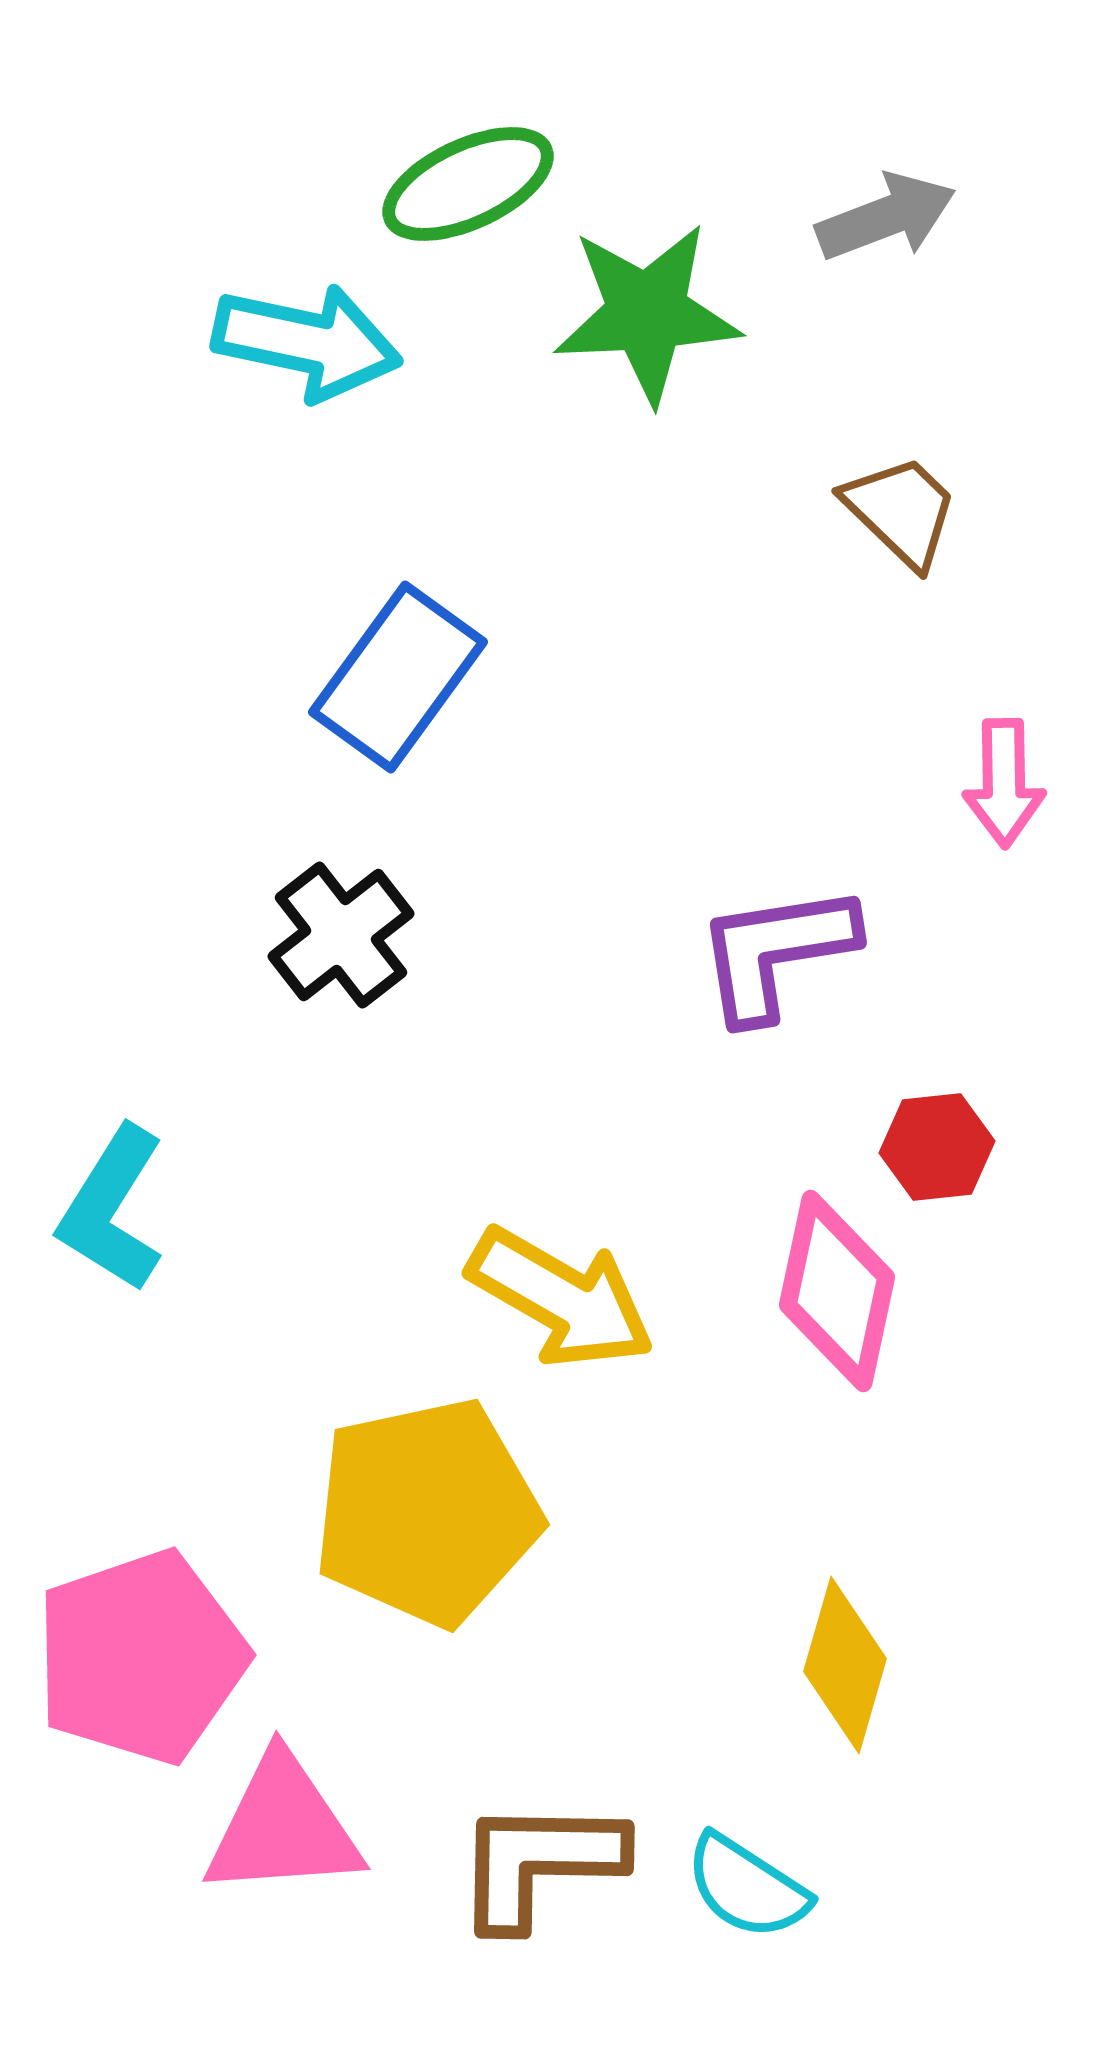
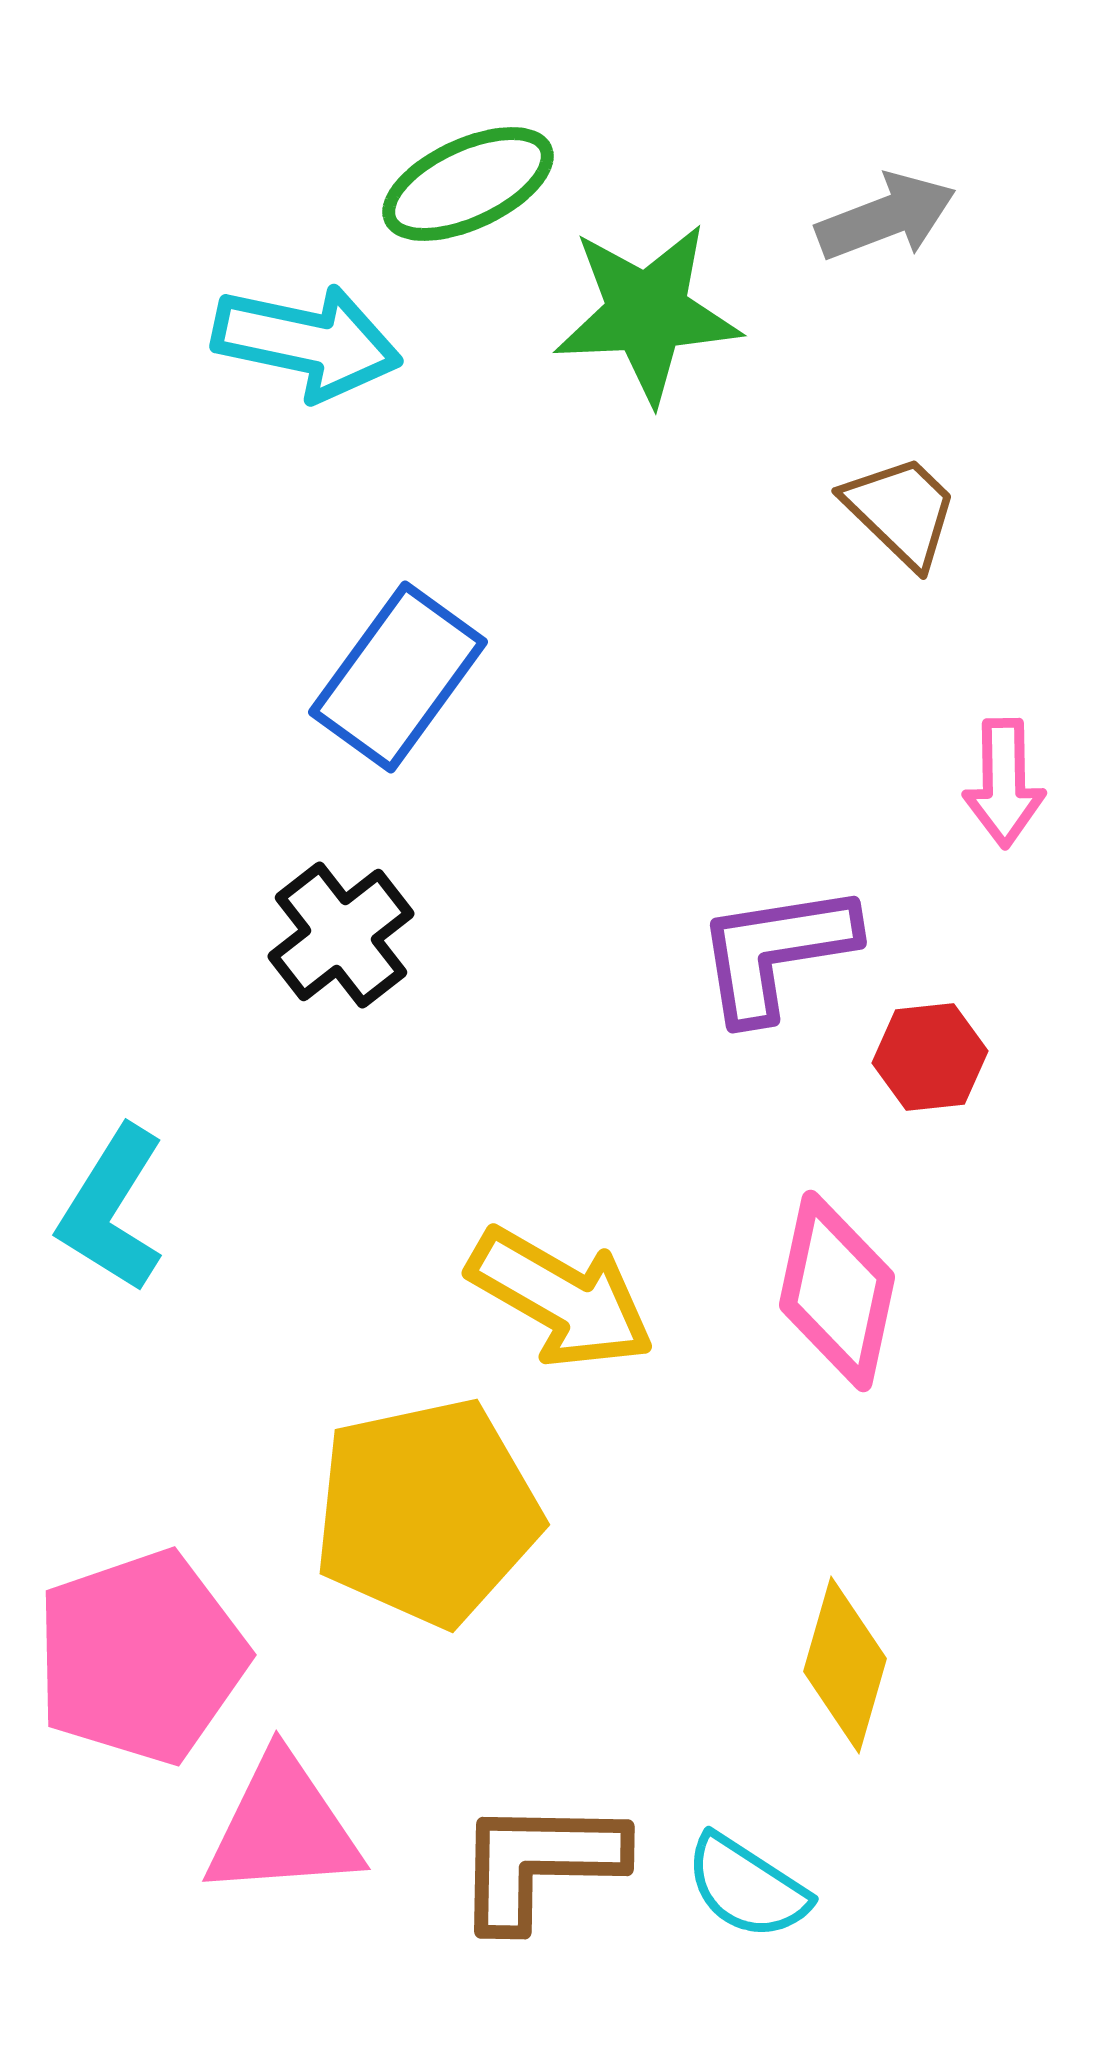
red hexagon: moved 7 px left, 90 px up
